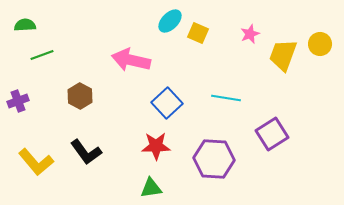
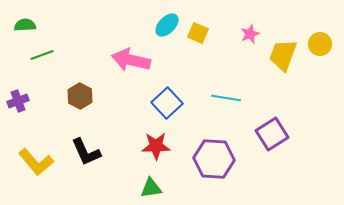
cyan ellipse: moved 3 px left, 4 px down
black L-shape: rotated 12 degrees clockwise
